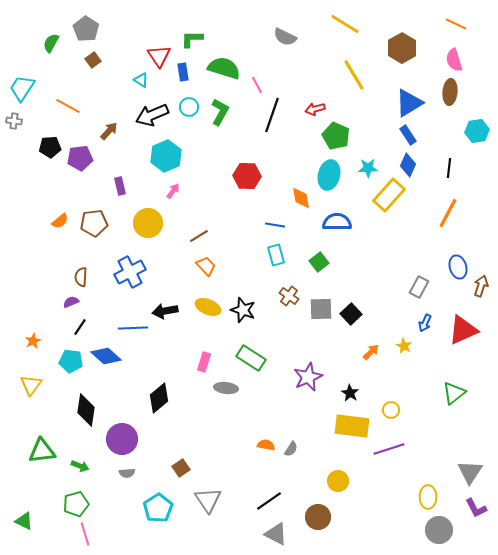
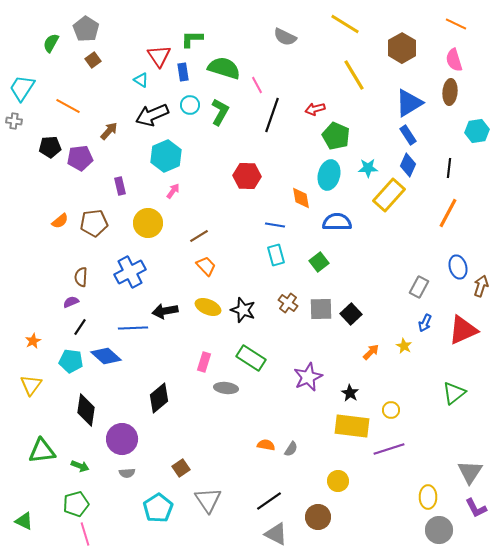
cyan circle at (189, 107): moved 1 px right, 2 px up
brown cross at (289, 296): moved 1 px left, 7 px down
